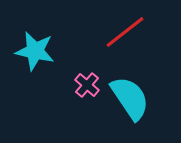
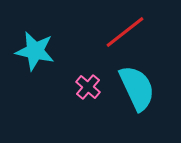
pink cross: moved 1 px right, 2 px down
cyan semicircle: moved 7 px right, 10 px up; rotated 9 degrees clockwise
